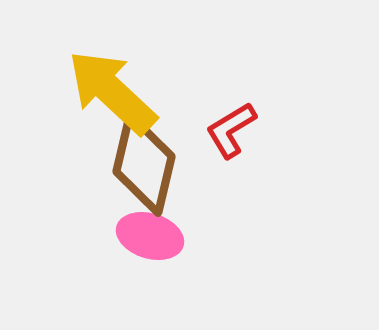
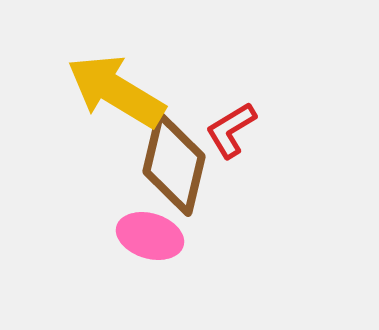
yellow arrow: moved 4 px right, 1 px up; rotated 12 degrees counterclockwise
brown diamond: moved 30 px right
